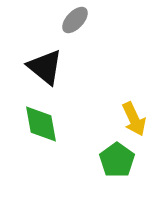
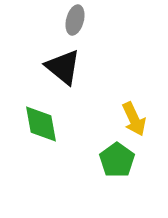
gray ellipse: rotated 28 degrees counterclockwise
black triangle: moved 18 px right
